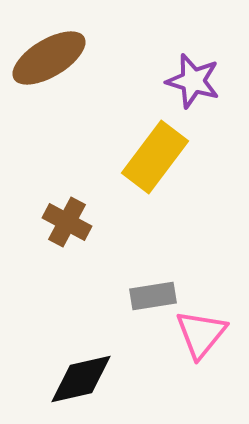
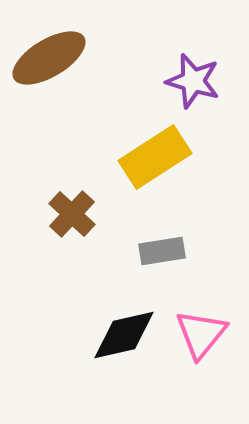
yellow rectangle: rotated 20 degrees clockwise
brown cross: moved 5 px right, 8 px up; rotated 15 degrees clockwise
gray rectangle: moved 9 px right, 45 px up
black diamond: moved 43 px right, 44 px up
